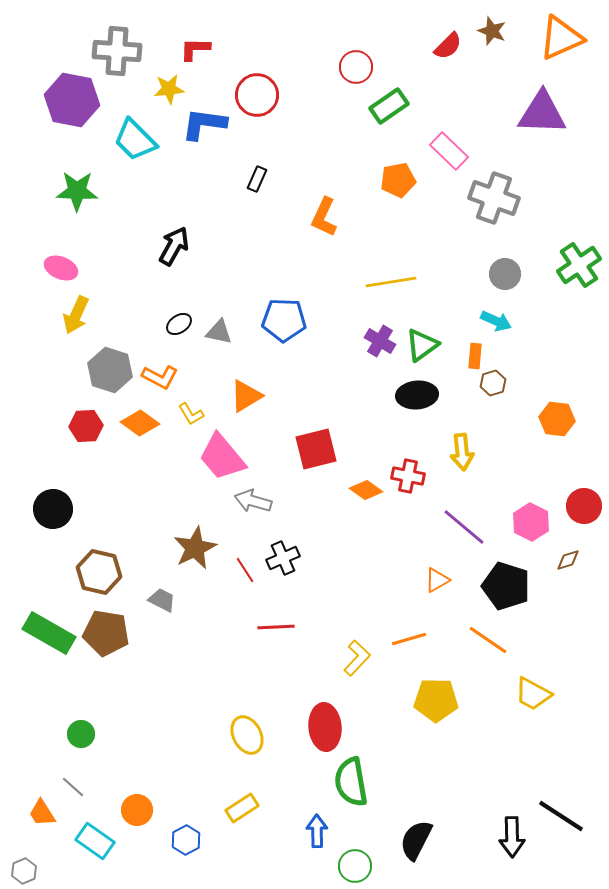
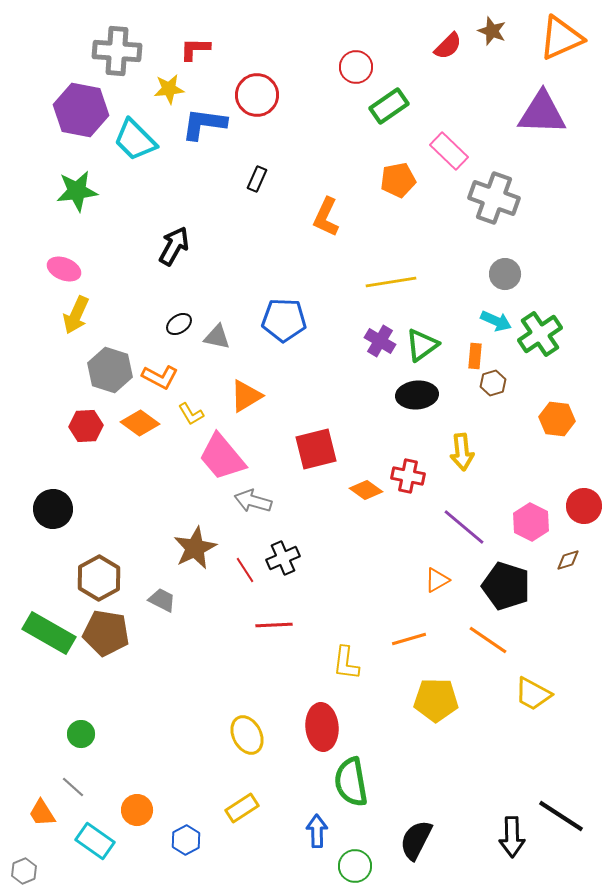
purple hexagon at (72, 100): moved 9 px right, 10 px down
green star at (77, 191): rotated 9 degrees counterclockwise
orange L-shape at (324, 217): moved 2 px right
green cross at (579, 265): moved 39 px left, 69 px down
pink ellipse at (61, 268): moved 3 px right, 1 px down
gray triangle at (219, 332): moved 2 px left, 5 px down
brown hexagon at (99, 572): moved 6 px down; rotated 18 degrees clockwise
red line at (276, 627): moved 2 px left, 2 px up
yellow L-shape at (357, 658): moved 11 px left, 5 px down; rotated 144 degrees clockwise
red ellipse at (325, 727): moved 3 px left
